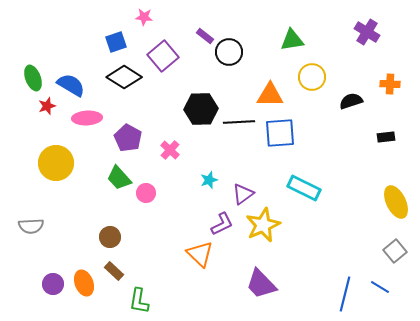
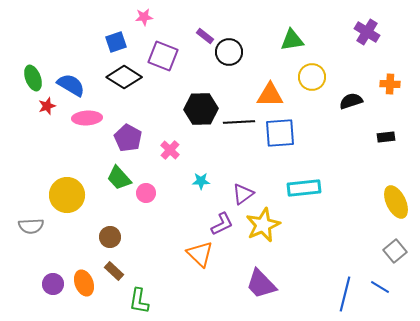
pink star at (144, 17): rotated 12 degrees counterclockwise
purple square at (163, 56): rotated 28 degrees counterclockwise
yellow circle at (56, 163): moved 11 px right, 32 px down
cyan star at (209, 180): moved 8 px left, 1 px down; rotated 18 degrees clockwise
cyan rectangle at (304, 188): rotated 32 degrees counterclockwise
